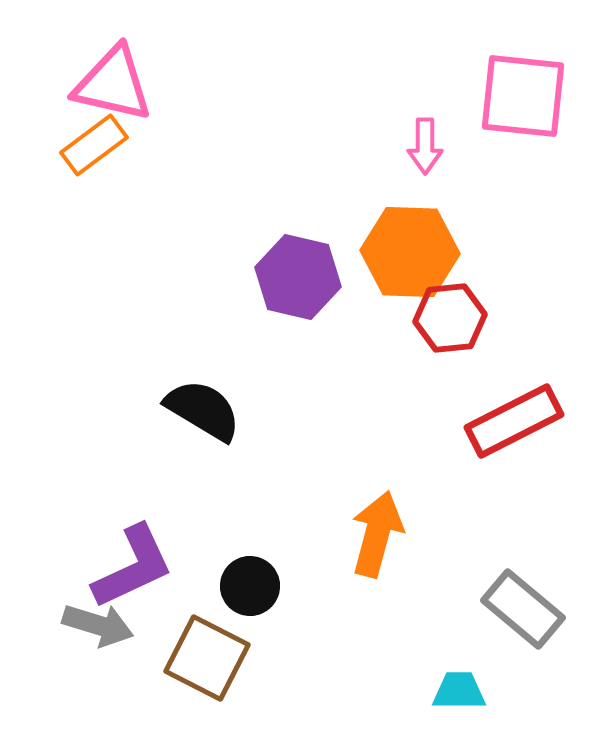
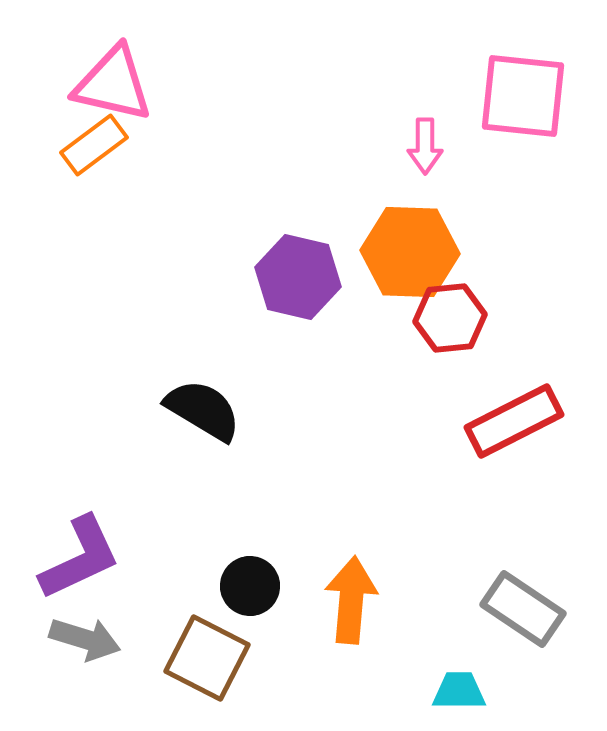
orange arrow: moved 26 px left, 66 px down; rotated 10 degrees counterclockwise
purple L-shape: moved 53 px left, 9 px up
gray rectangle: rotated 6 degrees counterclockwise
gray arrow: moved 13 px left, 14 px down
